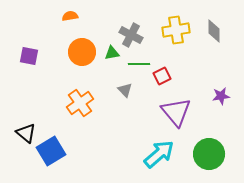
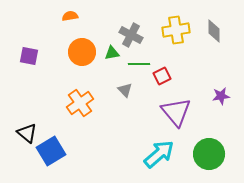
black triangle: moved 1 px right
